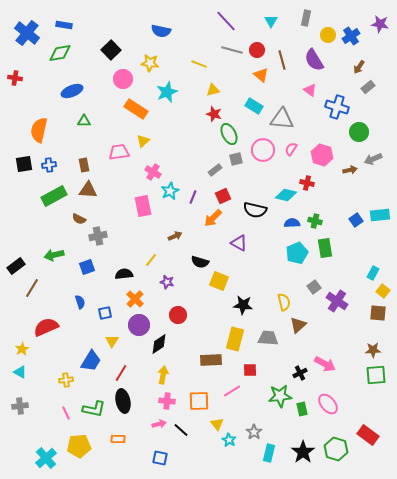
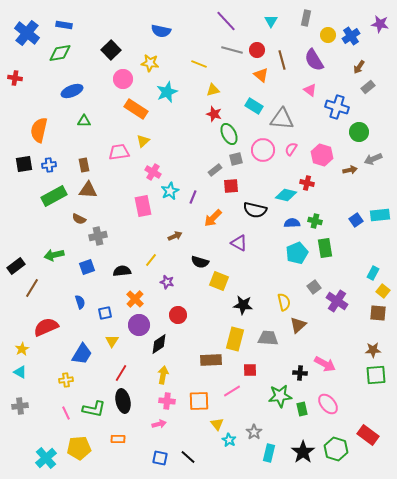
red square at (223, 196): moved 8 px right, 10 px up; rotated 21 degrees clockwise
black semicircle at (124, 274): moved 2 px left, 3 px up
blue trapezoid at (91, 361): moved 9 px left, 7 px up
black cross at (300, 373): rotated 32 degrees clockwise
black line at (181, 430): moved 7 px right, 27 px down
yellow pentagon at (79, 446): moved 2 px down
